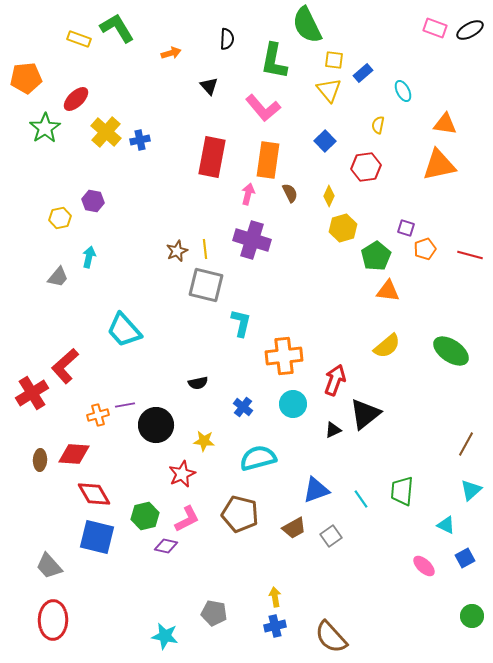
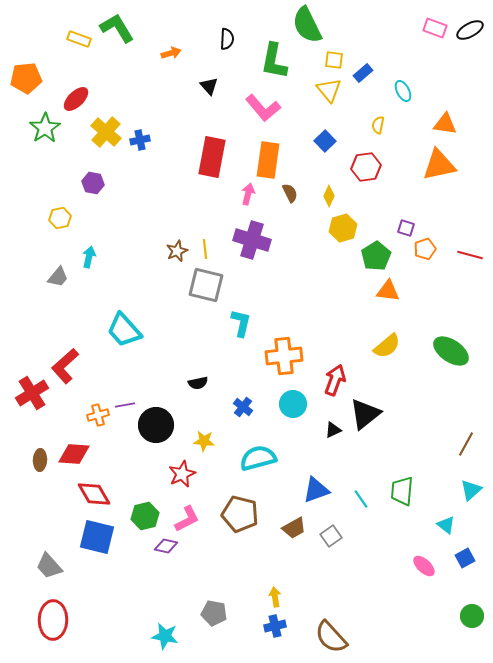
purple hexagon at (93, 201): moved 18 px up
cyan triangle at (446, 525): rotated 12 degrees clockwise
